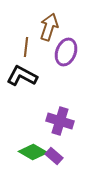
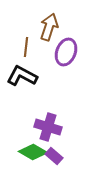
purple cross: moved 12 px left, 6 px down
